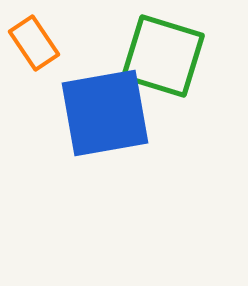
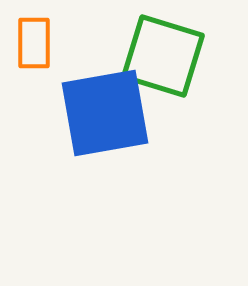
orange rectangle: rotated 34 degrees clockwise
